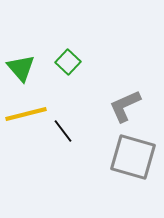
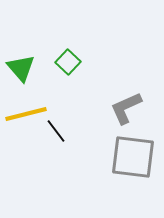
gray L-shape: moved 1 px right, 2 px down
black line: moved 7 px left
gray square: rotated 9 degrees counterclockwise
